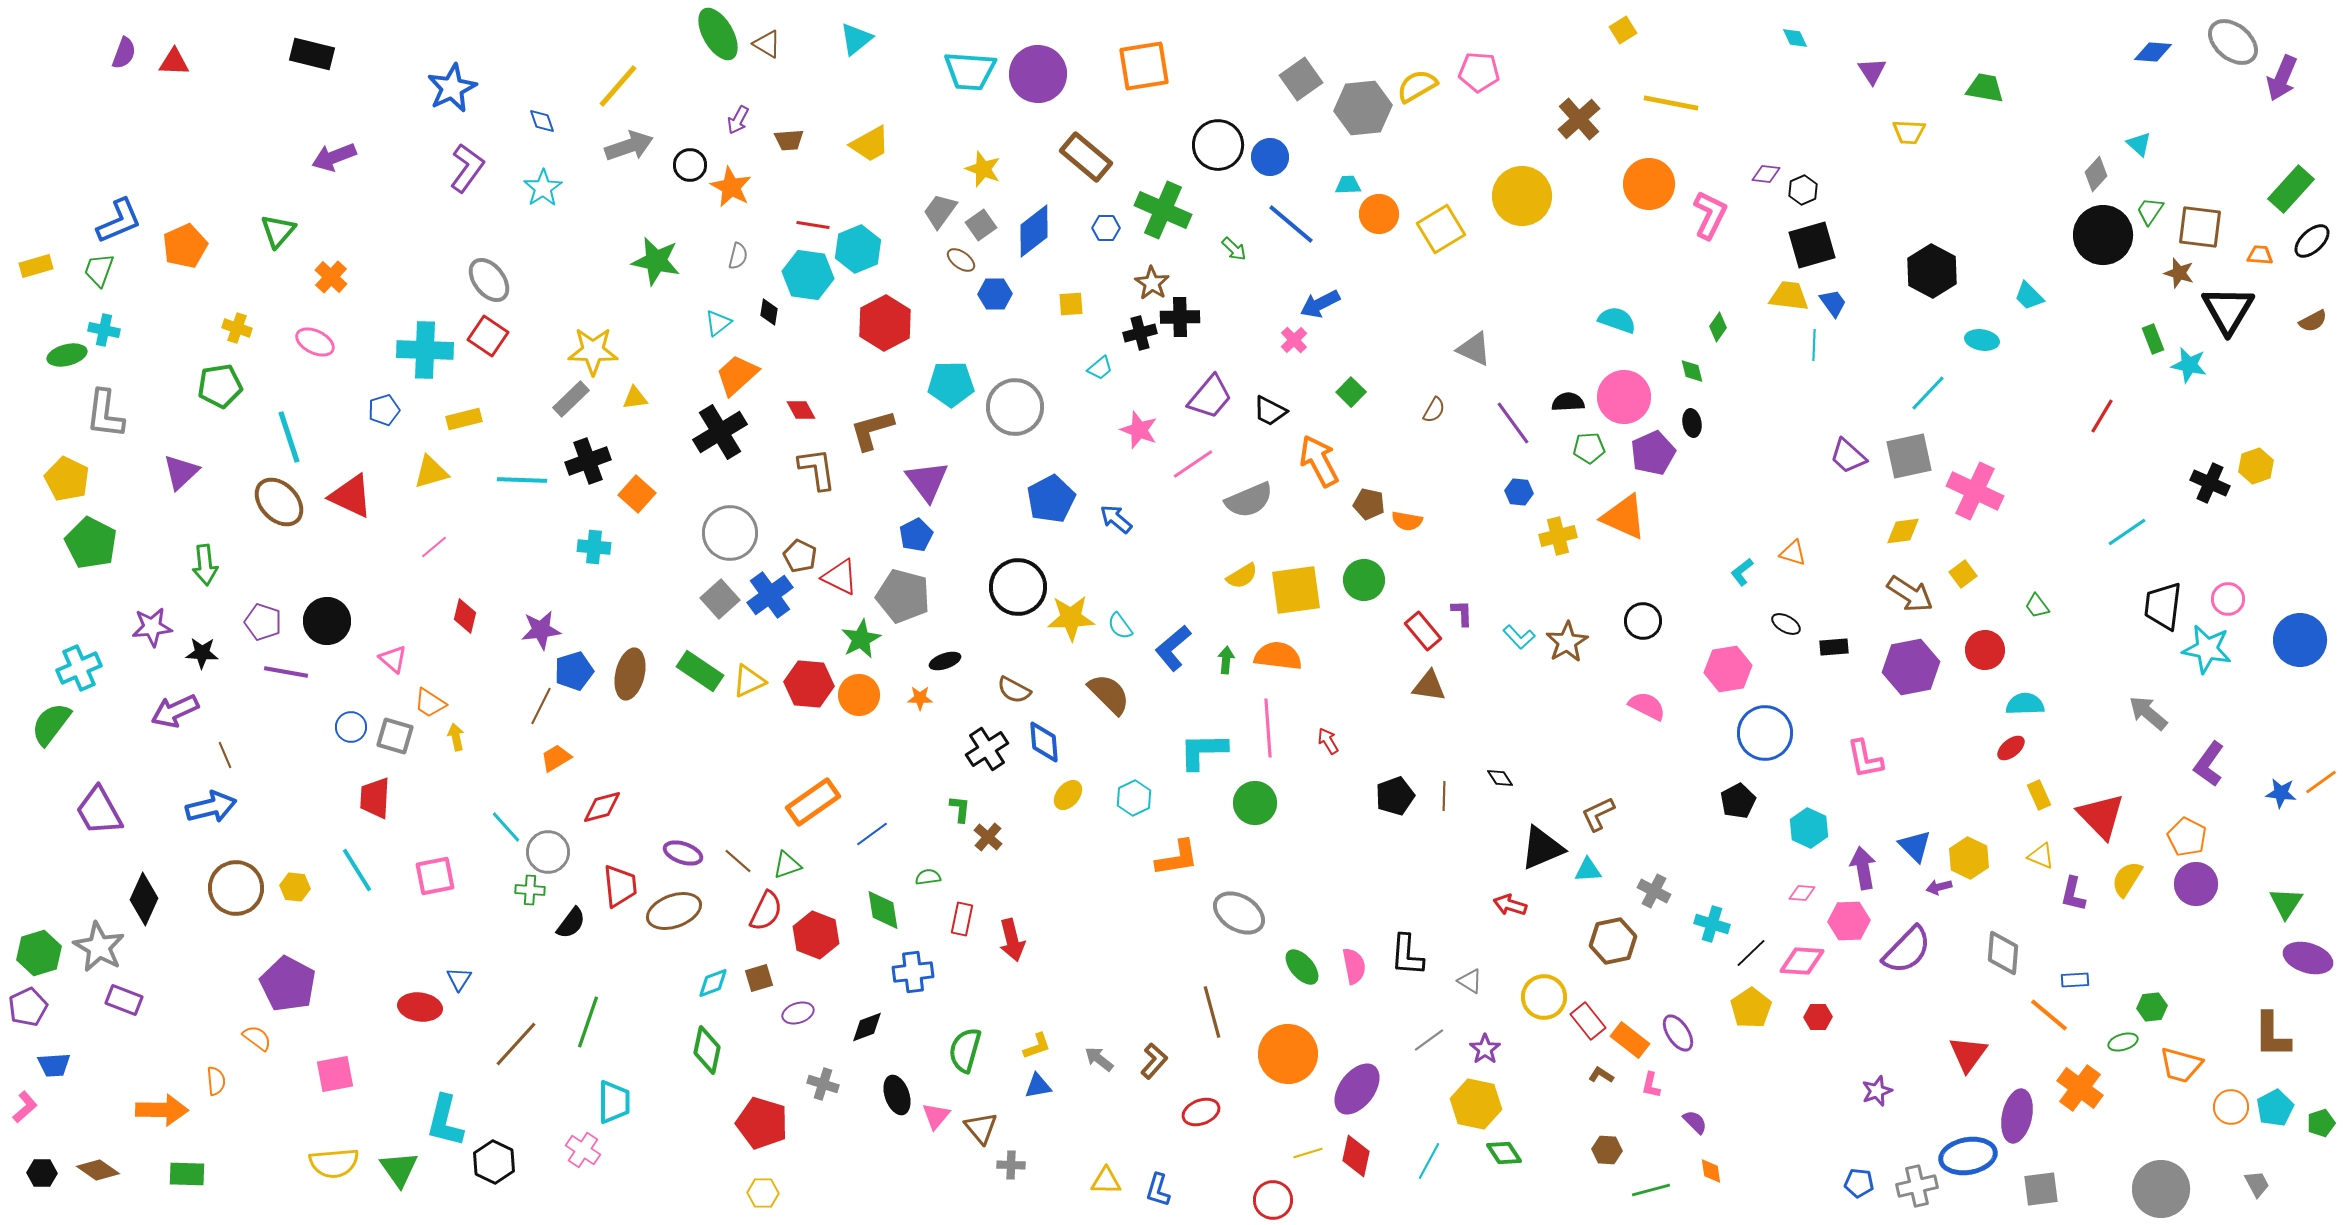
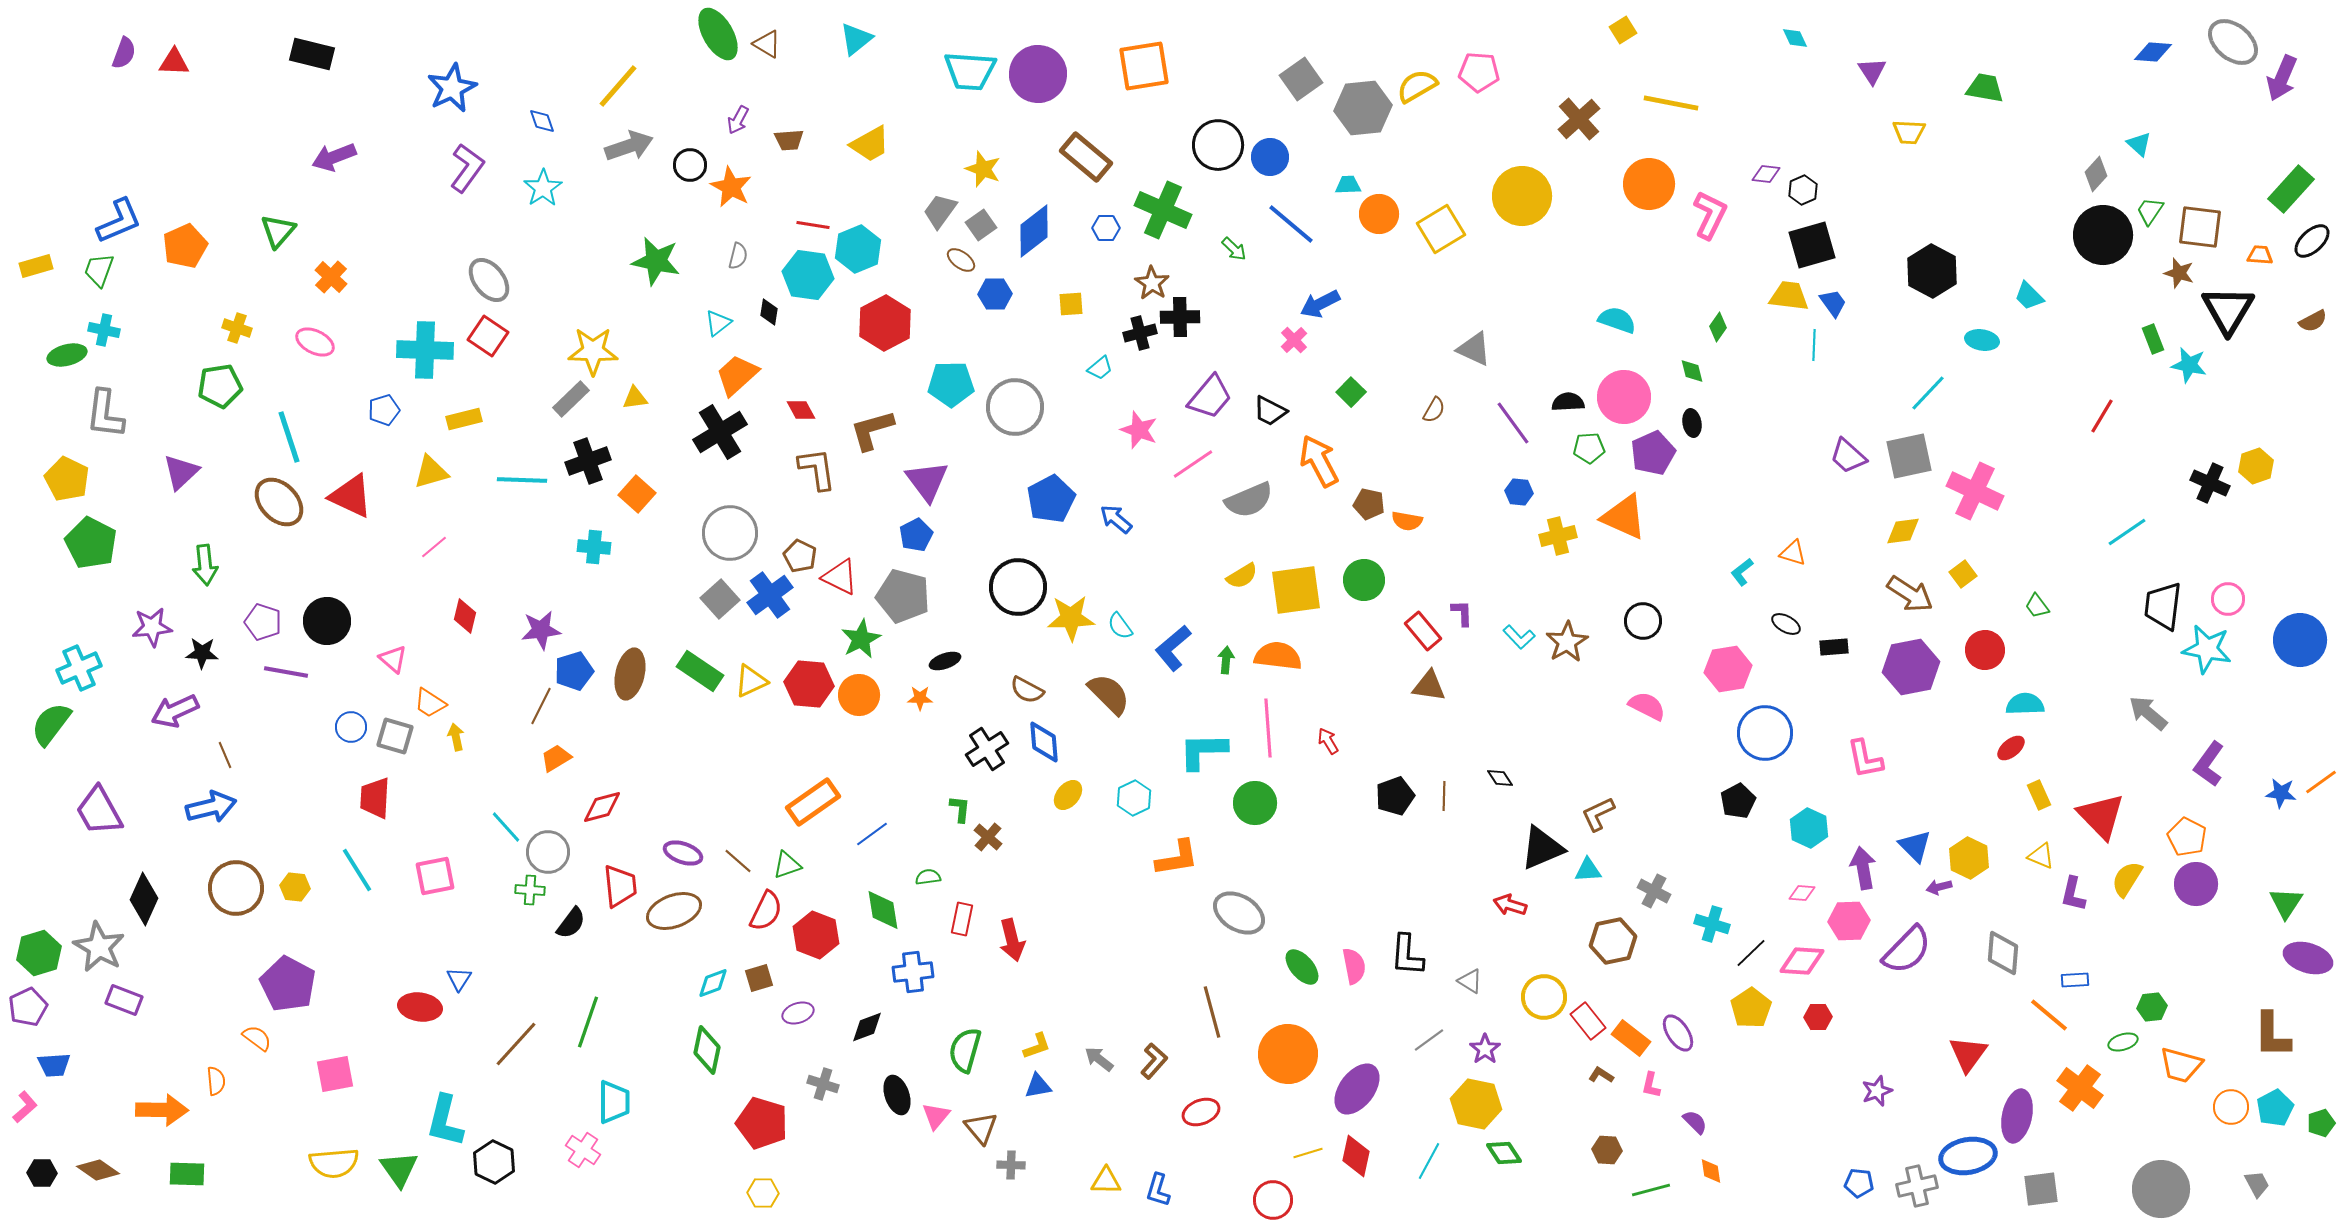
yellow triangle at (749, 681): moved 2 px right
brown semicircle at (1014, 690): moved 13 px right
orange rectangle at (1630, 1040): moved 1 px right, 2 px up
